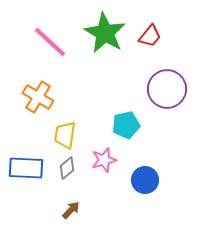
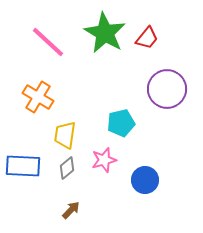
red trapezoid: moved 3 px left, 2 px down
pink line: moved 2 px left
cyan pentagon: moved 5 px left, 2 px up
blue rectangle: moved 3 px left, 2 px up
